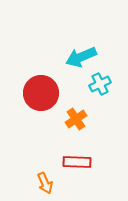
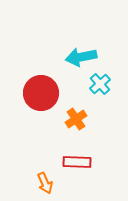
cyan arrow: rotated 12 degrees clockwise
cyan cross: rotated 15 degrees counterclockwise
